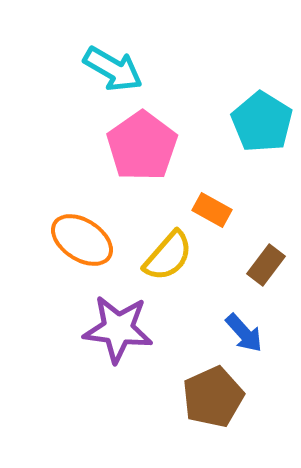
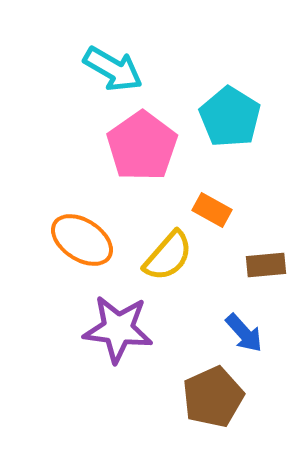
cyan pentagon: moved 32 px left, 5 px up
brown rectangle: rotated 48 degrees clockwise
